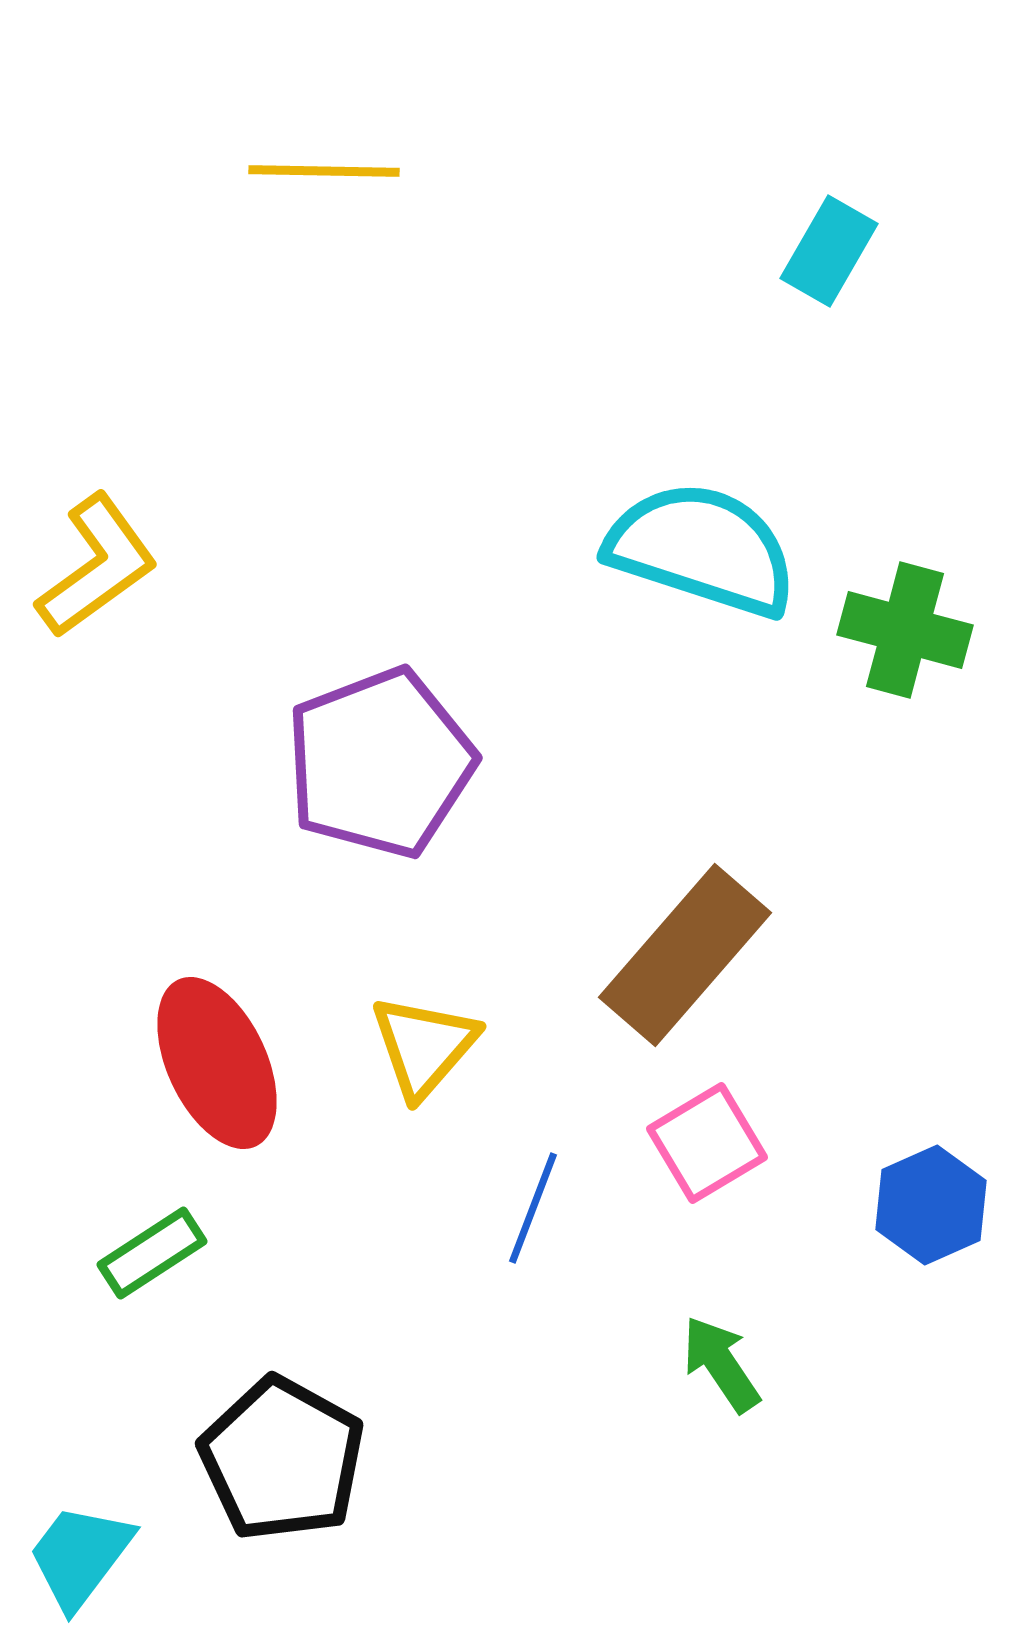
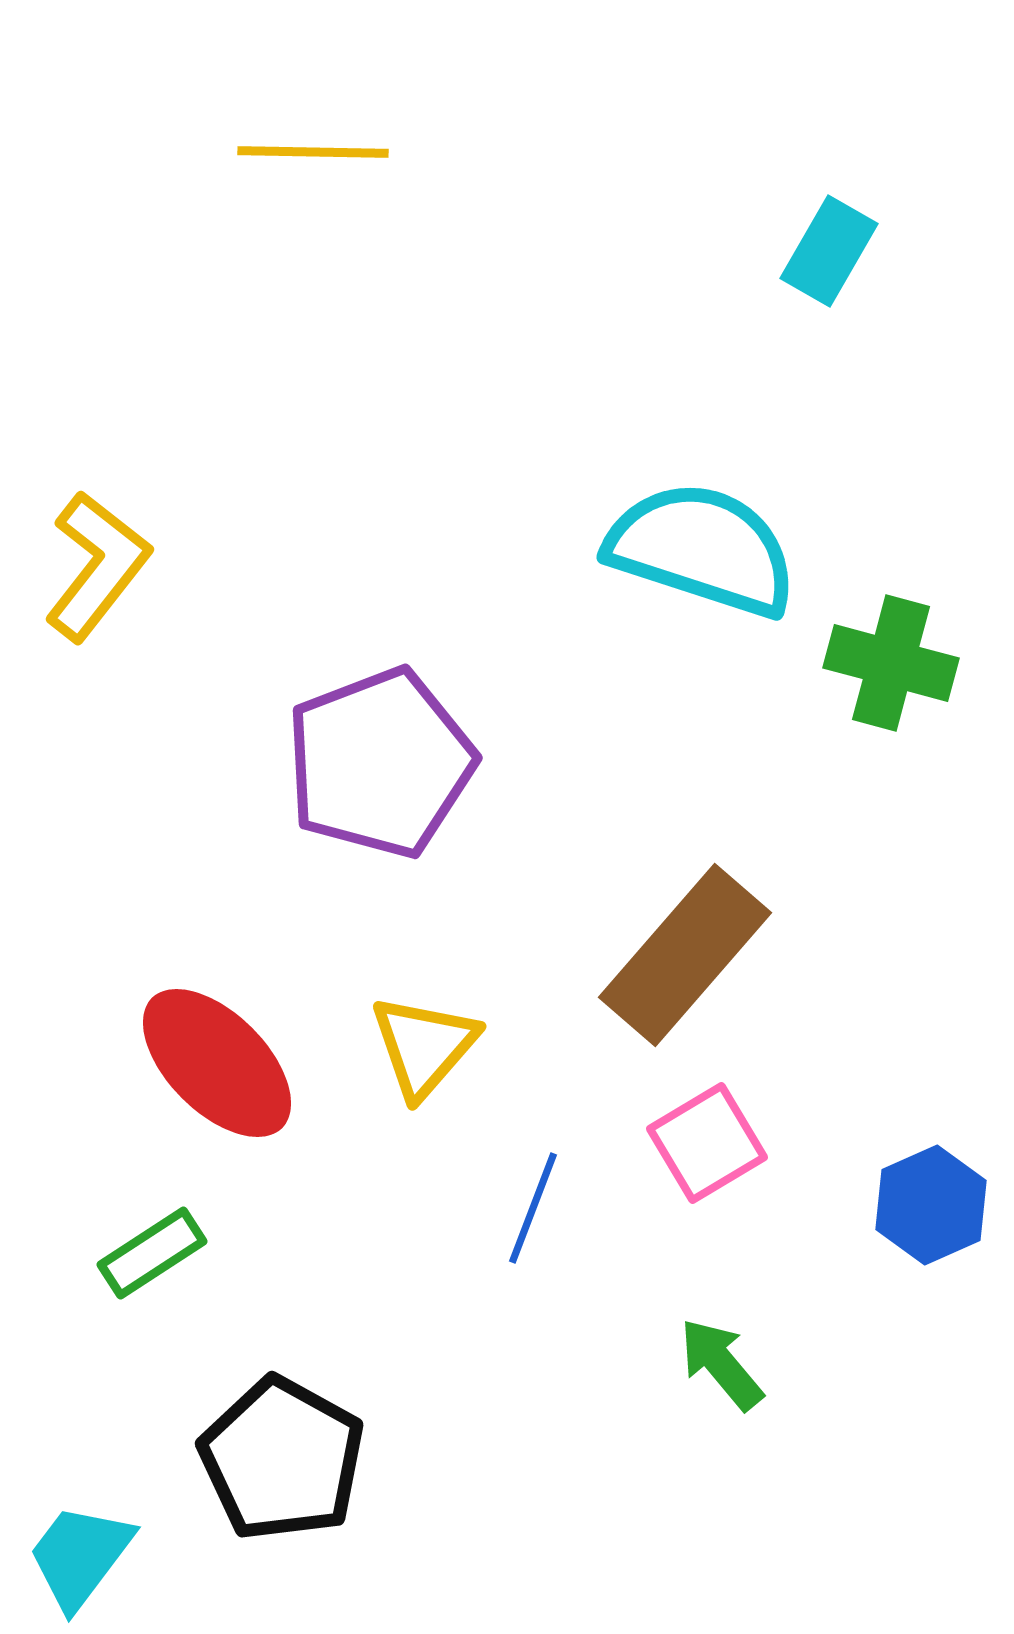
yellow line: moved 11 px left, 19 px up
yellow L-shape: rotated 16 degrees counterclockwise
green cross: moved 14 px left, 33 px down
red ellipse: rotated 20 degrees counterclockwise
green arrow: rotated 6 degrees counterclockwise
